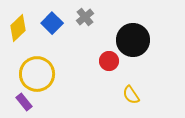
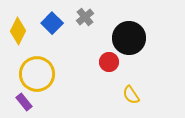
yellow diamond: moved 3 px down; rotated 20 degrees counterclockwise
black circle: moved 4 px left, 2 px up
red circle: moved 1 px down
